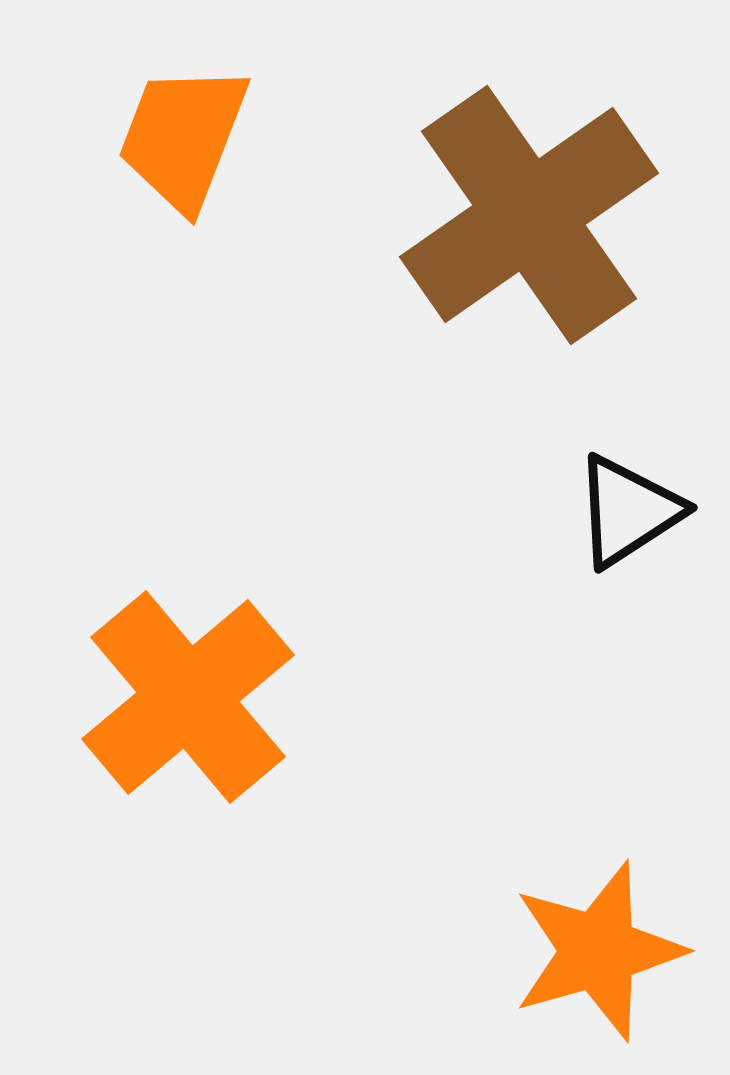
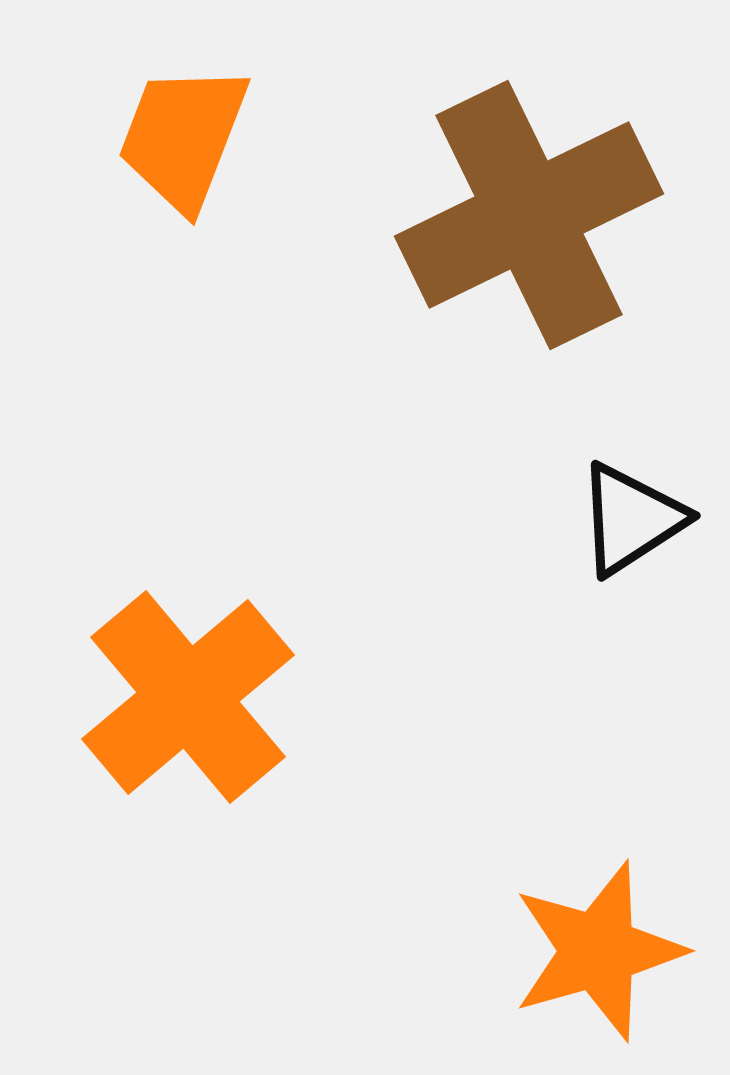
brown cross: rotated 9 degrees clockwise
black triangle: moved 3 px right, 8 px down
